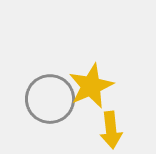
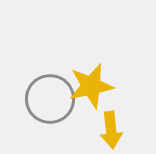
yellow star: rotated 12 degrees clockwise
